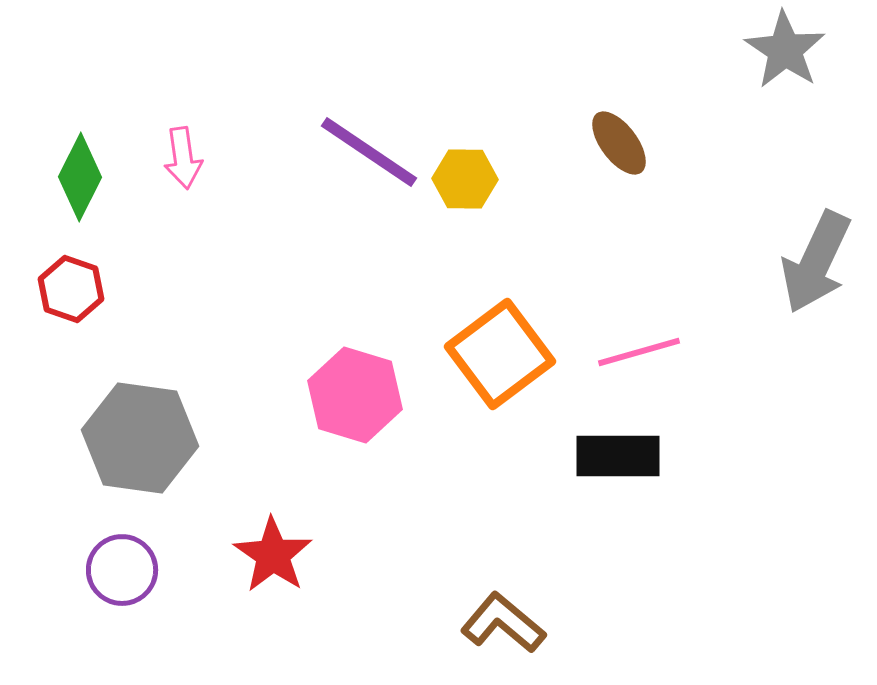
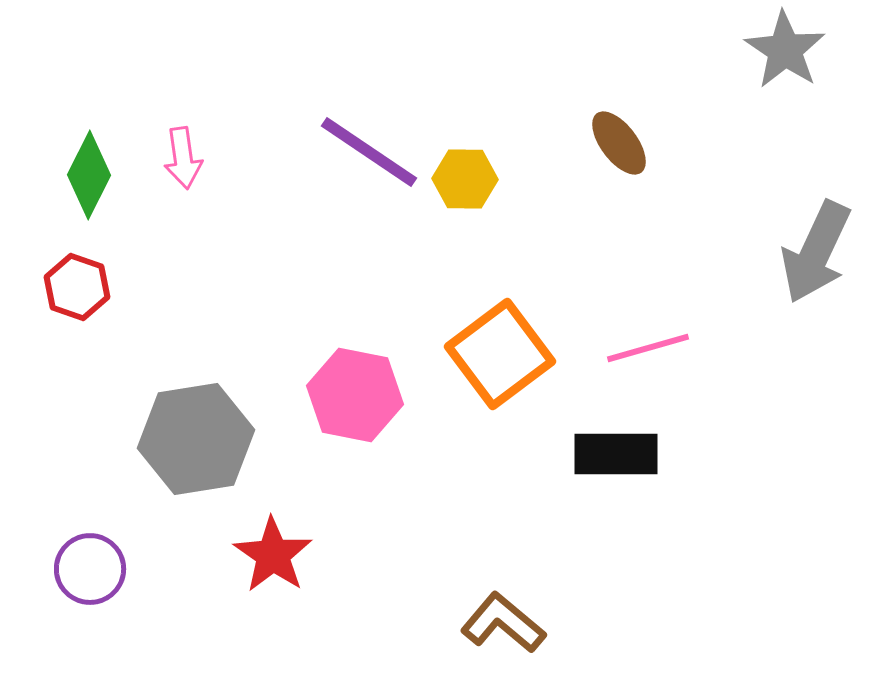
green diamond: moved 9 px right, 2 px up
gray arrow: moved 10 px up
red hexagon: moved 6 px right, 2 px up
pink line: moved 9 px right, 4 px up
pink hexagon: rotated 6 degrees counterclockwise
gray hexagon: moved 56 px right, 1 px down; rotated 17 degrees counterclockwise
black rectangle: moved 2 px left, 2 px up
purple circle: moved 32 px left, 1 px up
